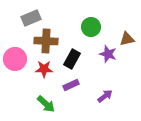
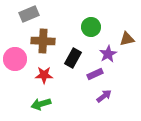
gray rectangle: moved 2 px left, 4 px up
brown cross: moved 3 px left
purple star: rotated 24 degrees clockwise
black rectangle: moved 1 px right, 1 px up
red star: moved 6 px down
purple rectangle: moved 24 px right, 11 px up
purple arrow: moved 1 px left
green arrow: moved 5 px left; rotated 120 degrees clockwise
